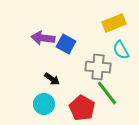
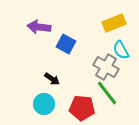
purple arrow: moved 4 px left, 11 px up
gray cross: moved 8 px right; rotated 25 degrees clockwise
red pentagon: rotated 25 degrees counterclockwise
